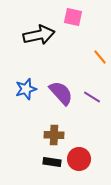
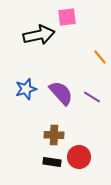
pink square: moved 6 px left; rotated 18 degrees counterclockwise
red circle: moved 2 px up
